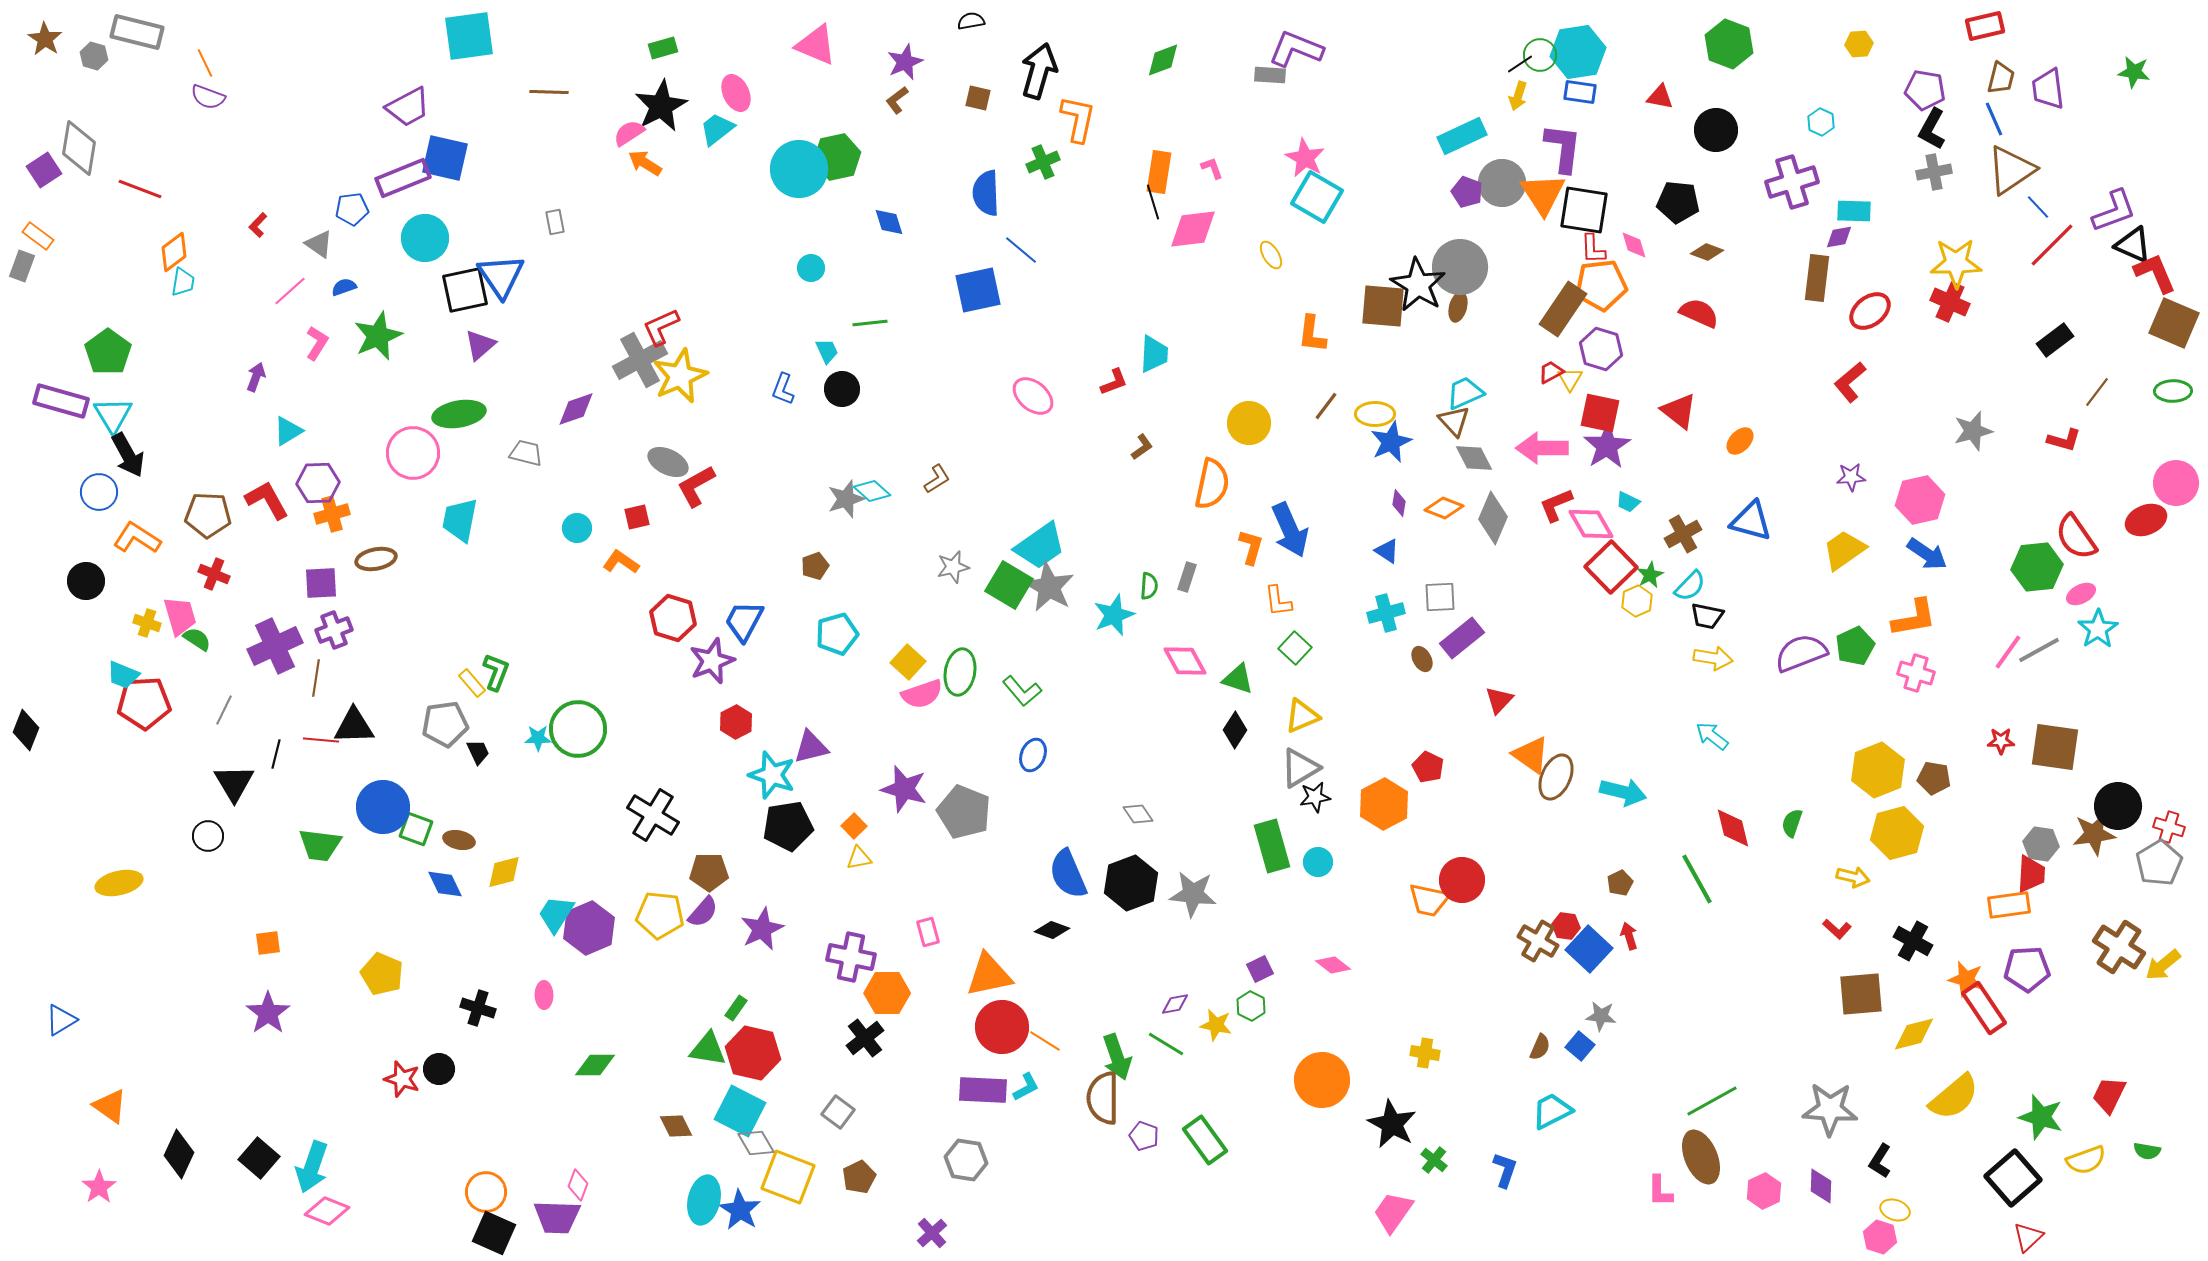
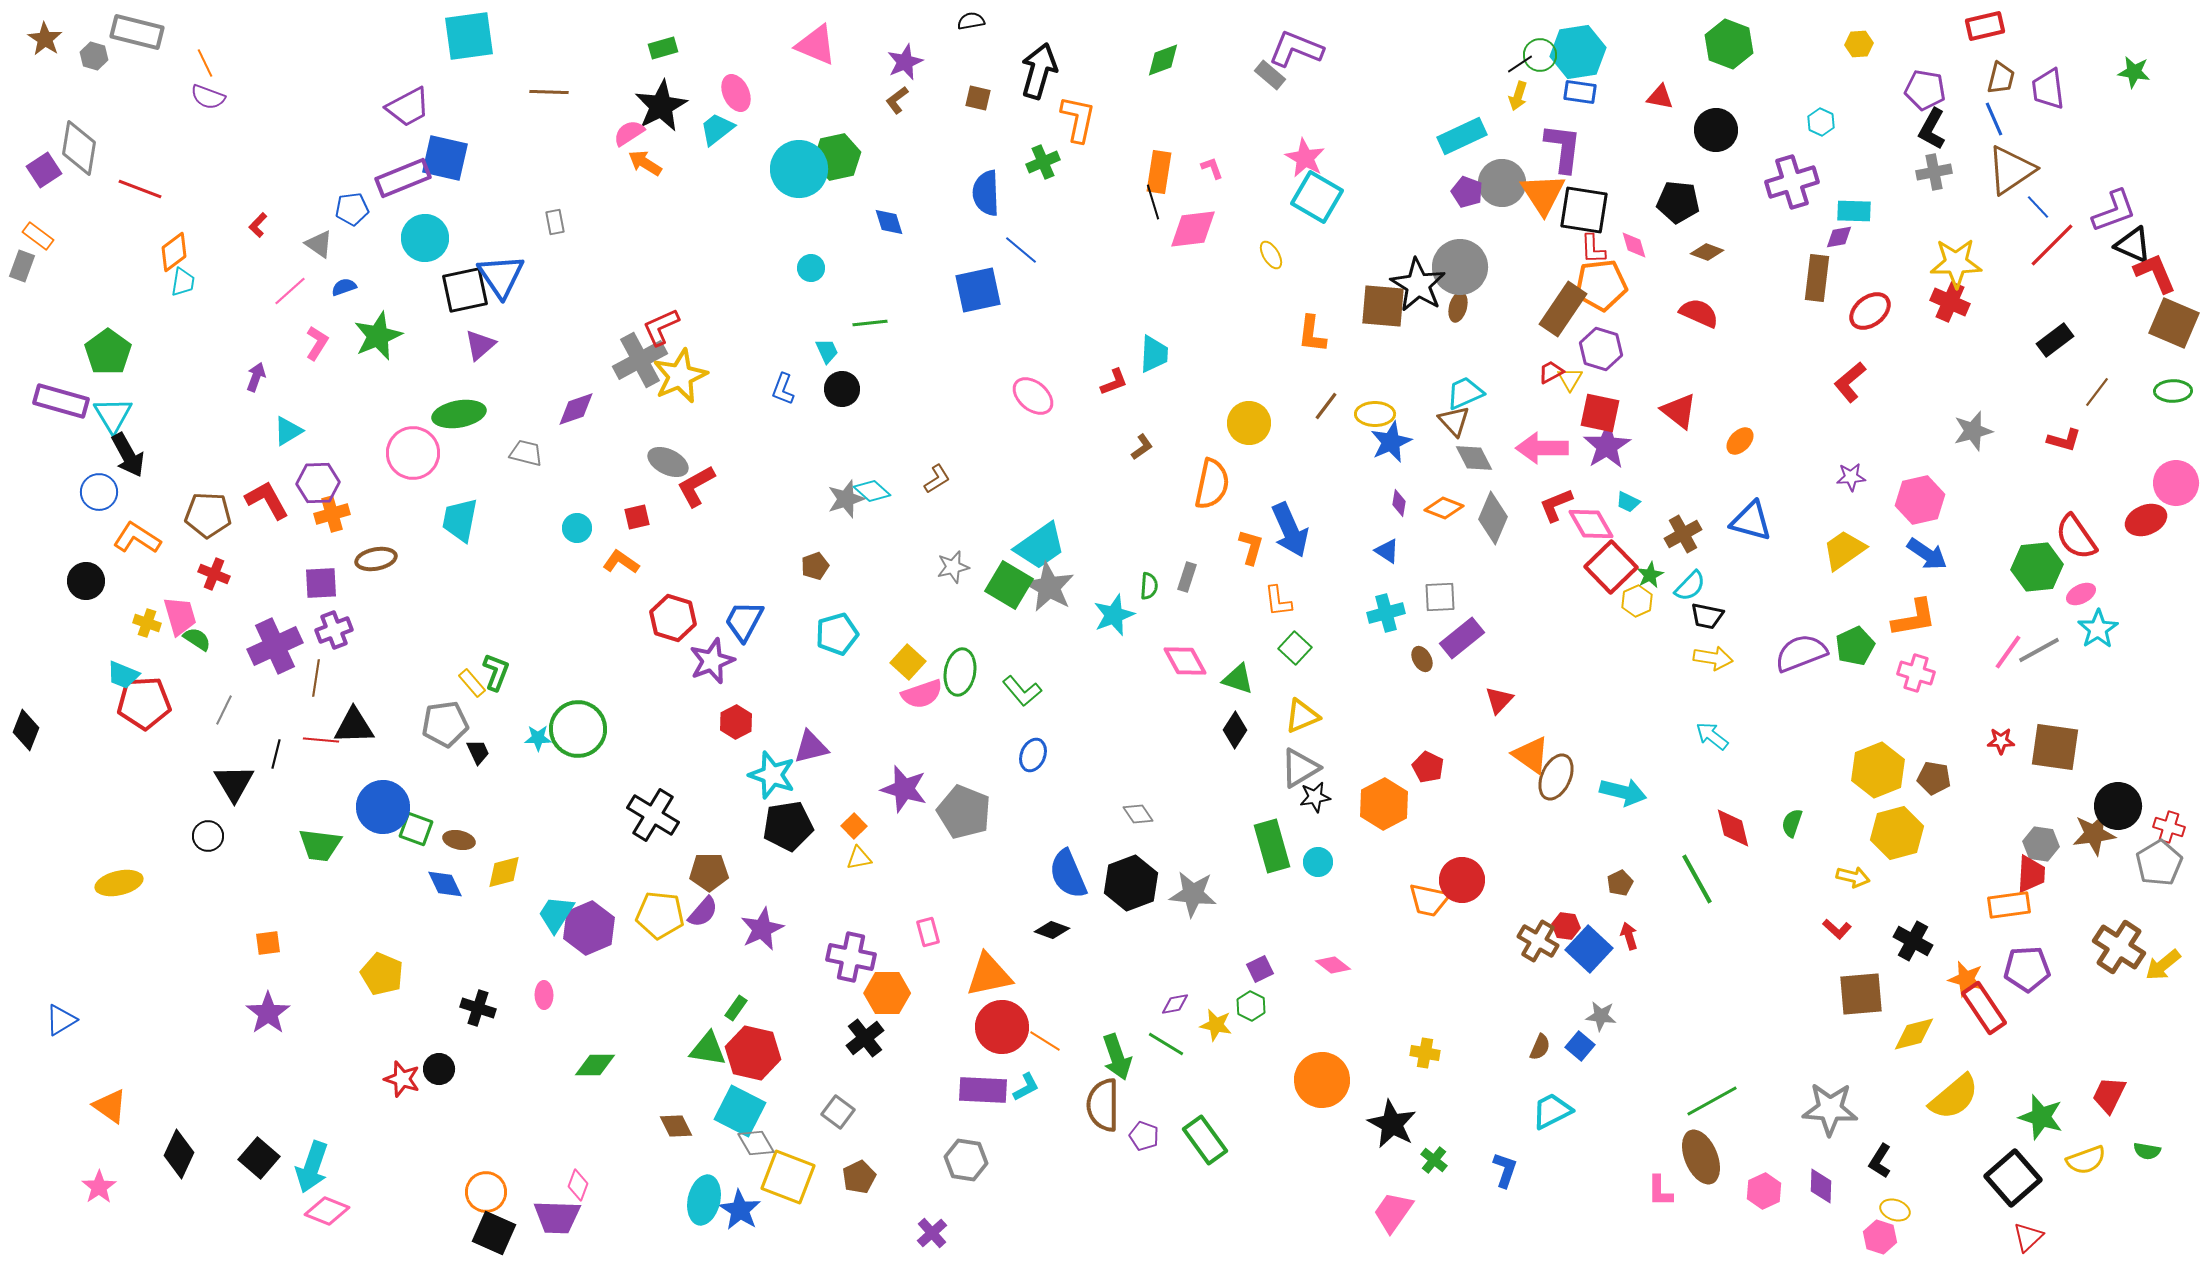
gray rectangle at (1270, 75): rotated 36 degrees clockwise
brown semicircle at (1103, 1098): moved 7 px down
